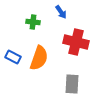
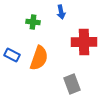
blue arrow: rotated 24 degrees clockwise
red cross: moved 8 px right; rotated 15 degrees counterclockwise
blue rectangle: moved 1 px left, 2 px up
gray rectangle: rotated 24 degrees counterclockwise
